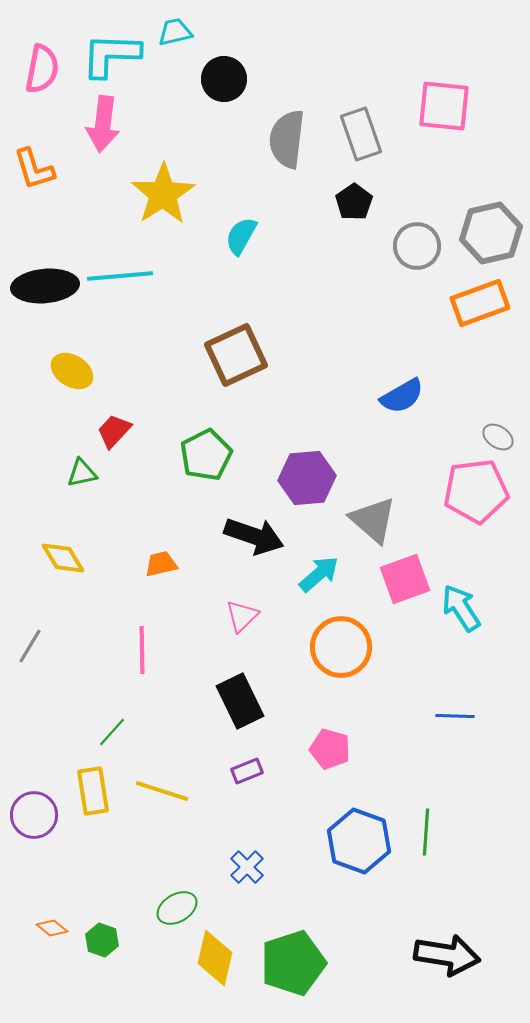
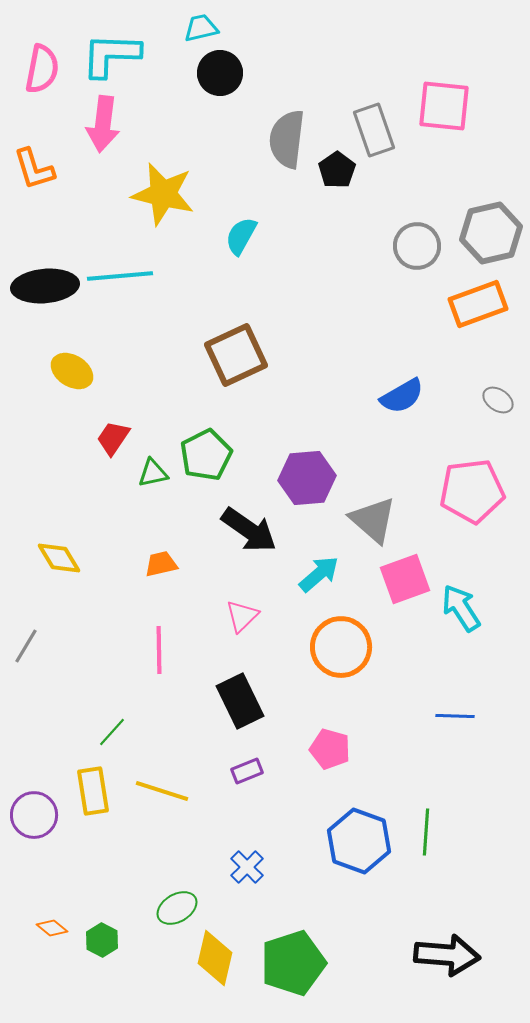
cyan trapezoid at (175, 32): moved 26 px right, 4 px up
black circle at (224, 79): moved 4 px left, 6 px up
gray rectangle at (361, 134): moved 13 px right, 4 px up
yellow star at (163, 194): rotated 26 degrees counterclockwise
black pentagon at (354, 202): moved 17 px left, 32 px up
orange rectangle at (480, 303): moved 2 px left, 1 px down
red trapezoid at (114, 431): moved 1 px left, 7 px down; rotated 9 degrees counterclockwise
gray ellipse at (498, 437): moved 37 px up
green triangle at (82, 473): moved 71 px right
pink pentagon at (476, 491): moved 4 px left
black arrow at (254, 536): moved 5 px left, 6 px up; rotated 16 degrees clockwise
yellow diamond at (63, 558): moved 4 px left
gray line at (30, 646): moved 4 px left
pink line at (142, 650): moved 17 px right
green hexagon at (102, 940): rotated 8 degrees clockwise
black arrow at (447, 955): rotated 4 degrees counterclockwise
